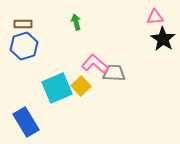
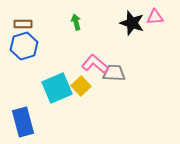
black star: moved 31 px left, 16 px up; rotated 15 degrees counterclockwise
blue rectangle: moved 3 px left; rotated 16 degrees clockwise
